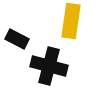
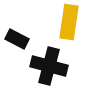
yellow rectangle: moved 2 px left, 1 px down
